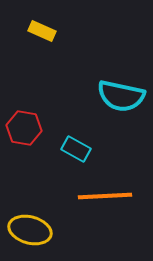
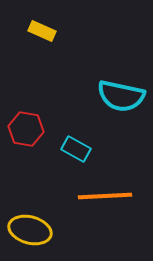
red hexagon: moved 2 px right, 1 px down
